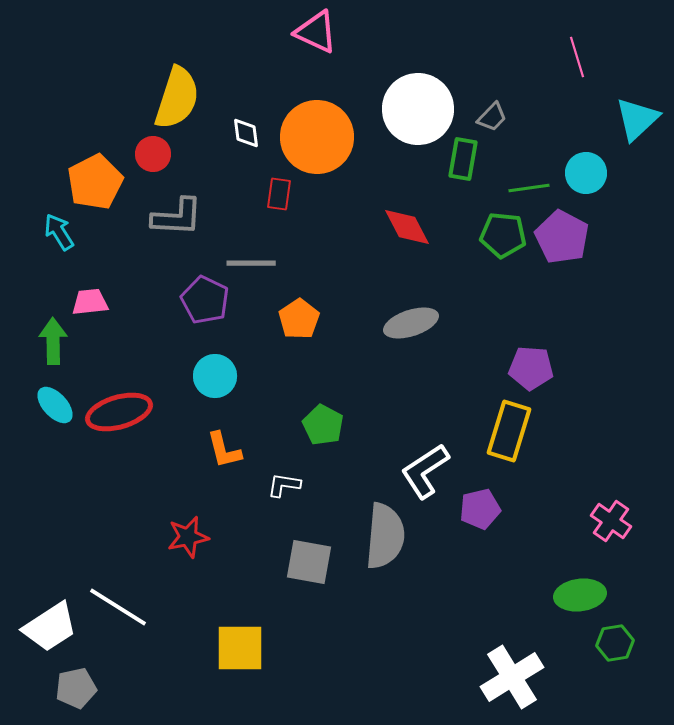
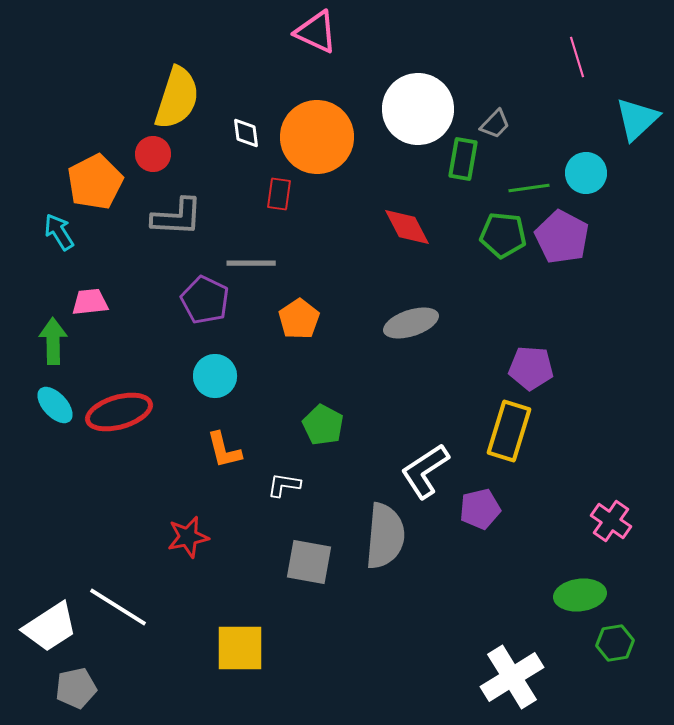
gray trapezoid at (492, 117): moved 3 px right, 7 px down
